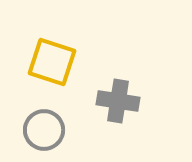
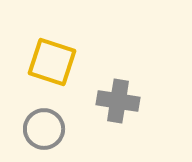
gray circle: moved 1 px up
